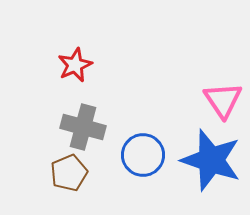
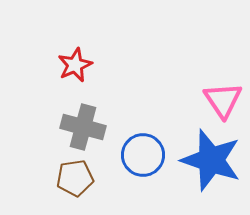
brown pentagon: moved 6 px right, 5 px down; rotated 15 degrees clockwise
